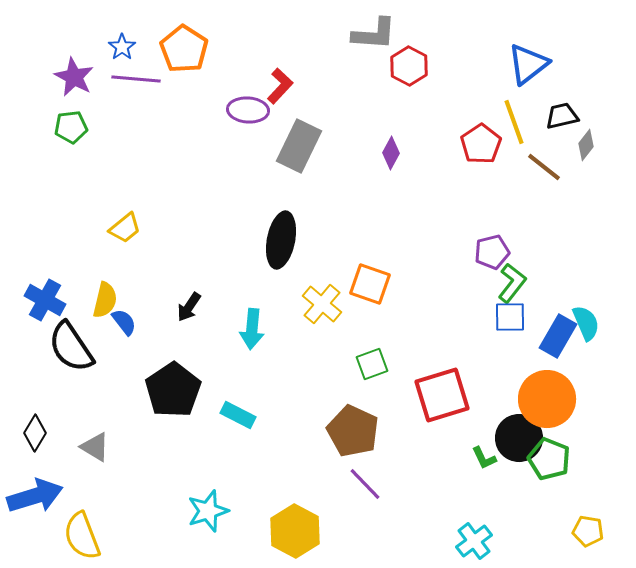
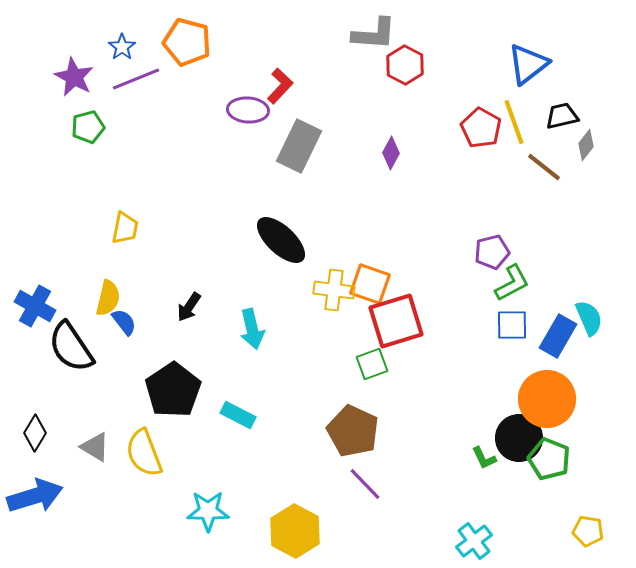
orange pentagon at (184, 49): moved 3 px right, 7 px up; rotated 18 degrees counterclockwise
red hexagon at (409, 66): moved 4 px left, 1 px up
purple line at (136, 79): rotated 27 degrees counterclockwise
green pentagon at (71, 127): moved 17 px right; rotated 8 degrees counterclockwise
red pentagon at (481, 144): moved 16 px up; rotated 9 degrees counterclockwise
yellow trapezoid at (125, 228): rotated 40 degrees counterclockwise
black ellipse at (281, 240): rotated 58 degrees counterclockwise
green L-shape at (512, 283): rotated 24 degrees clockwise
blue cross at (45, 300): moved 10 px left, 6 px down
yellow semicircle at (105, 300): moved 3 px right, 2 px up
yellow cross at (322, 304): moved 12 px right, 14 px up; rotated 33 degrees counterclockwise
blue square at (510, 317): moved 2 px right, 8 px down
cyan semicircle at (586, 323): moved 3 px right, 5 px up
cyan arrow at (252, 329): rotated 18 degrees counterclockwise
red square at (442, 395): moved 46 px left, 74 px up
cyan star at (208, 511): rotated 18 degrees clockwise
yellow semicircle at (82, 536): moved 62 px right, 83 px up
